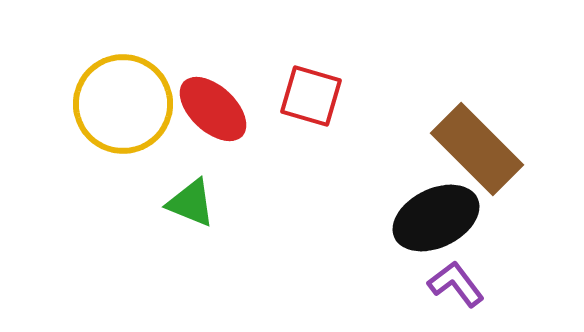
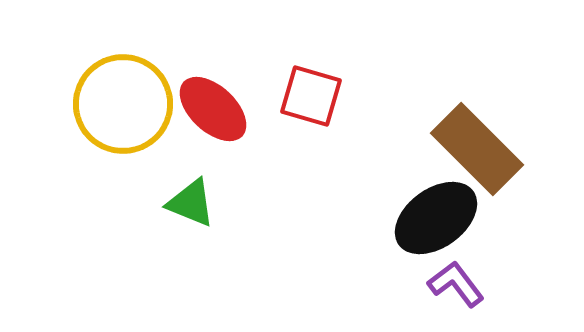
black ellipse: rotated 10 degrees counterclockwise
